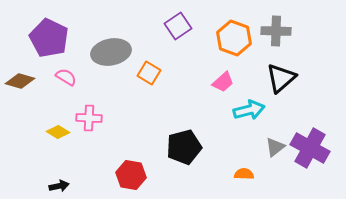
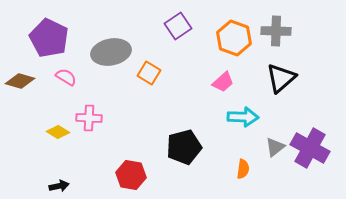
cyan arrow: moved 6 px left, 7 px down; rotated 16 degrees clockwise
orange semicircle: moved 1 px left, 5 px up; rotated 96 degrees clockwise
